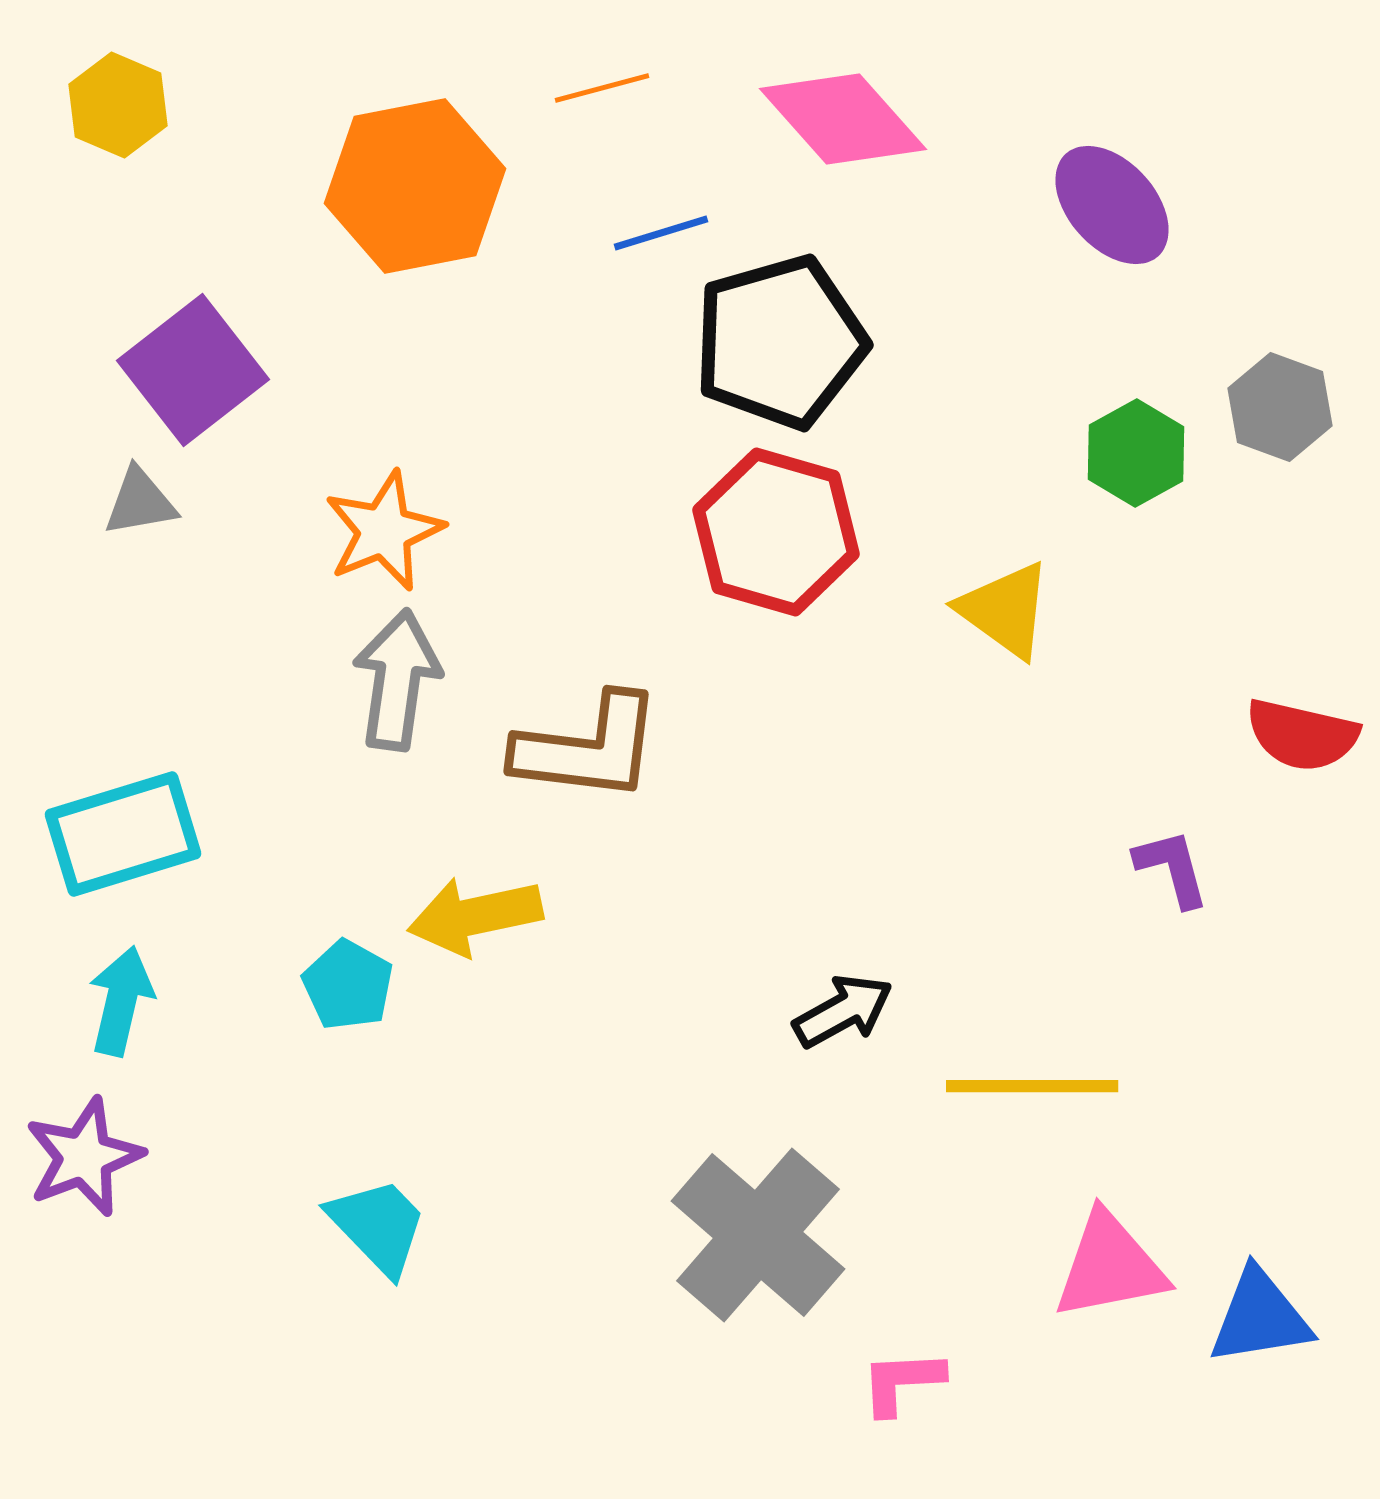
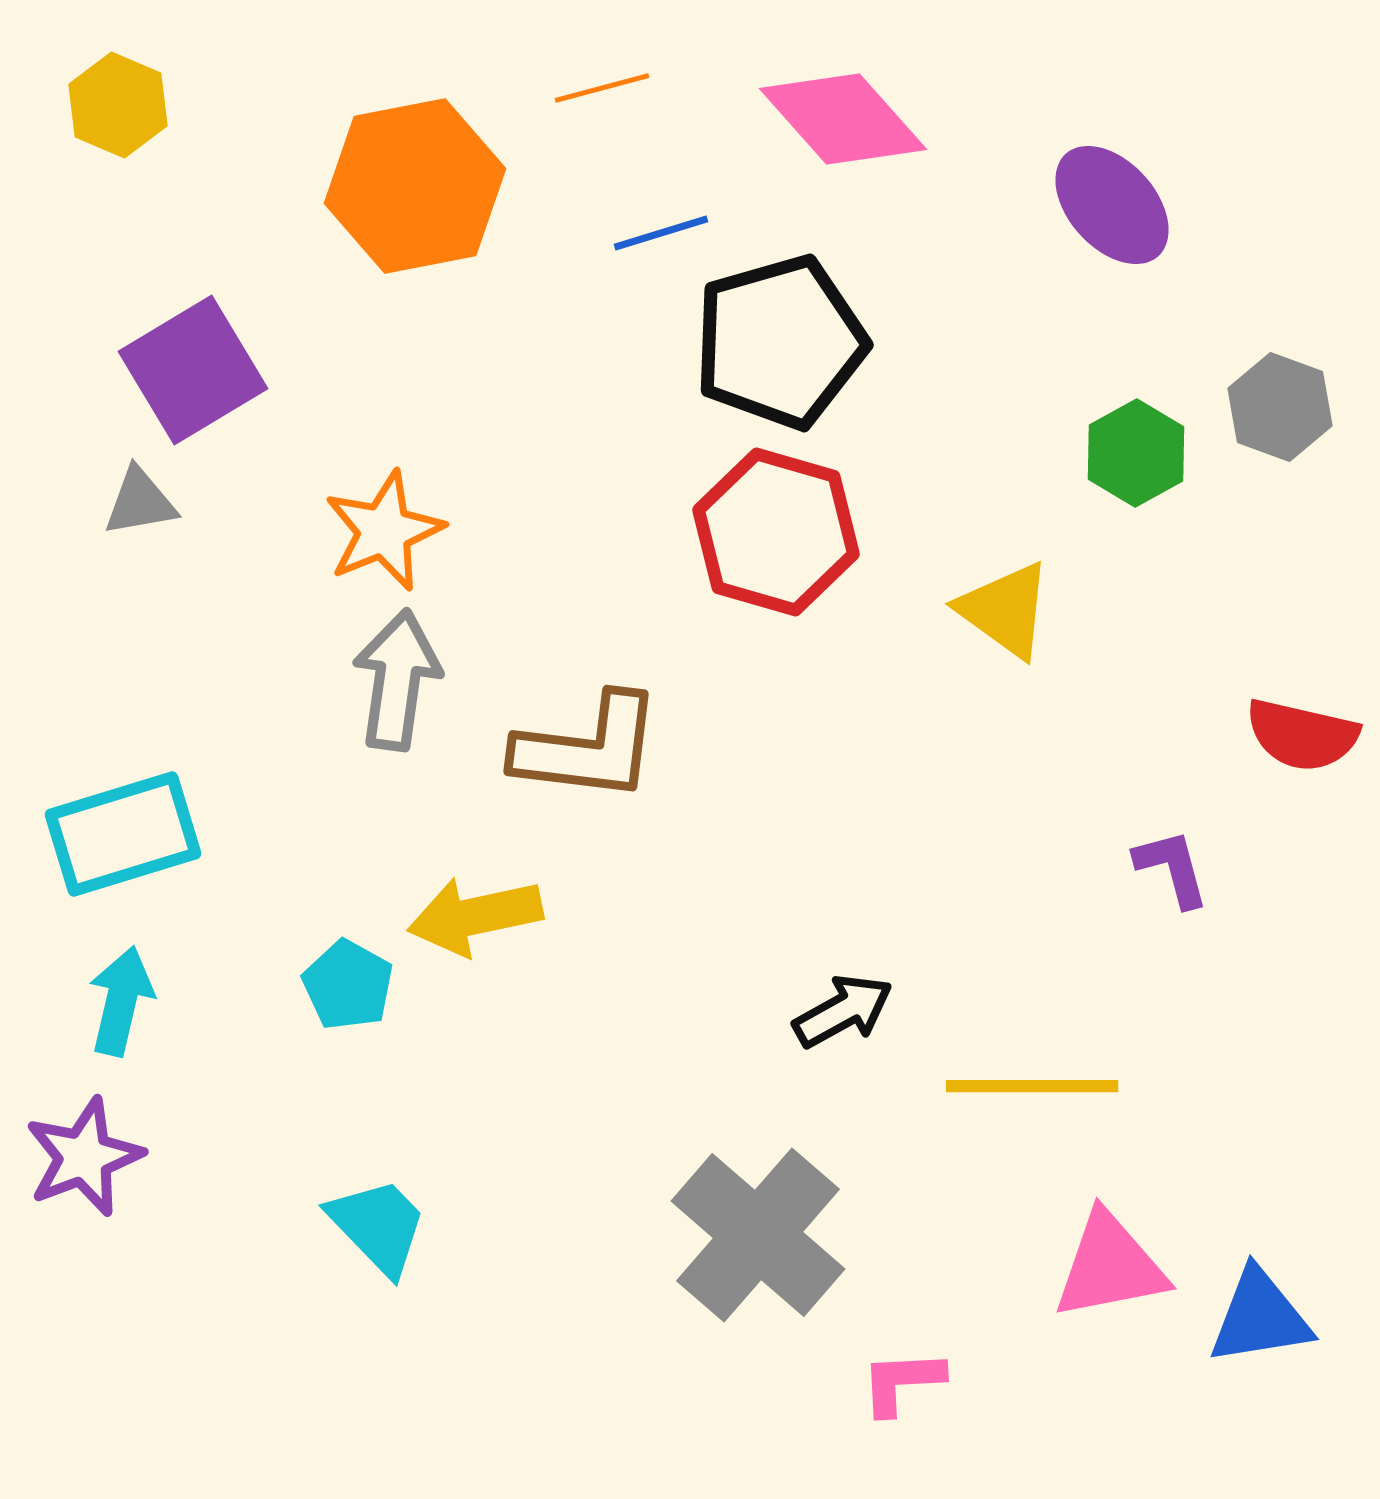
purple square: rotated 7 degrees clockwise
